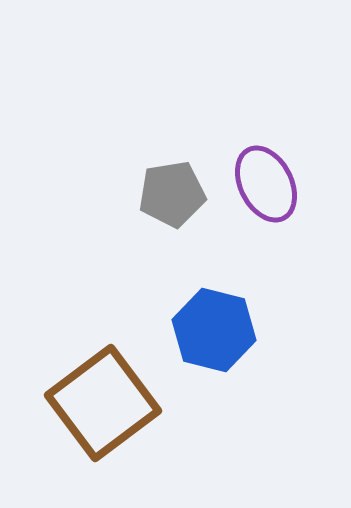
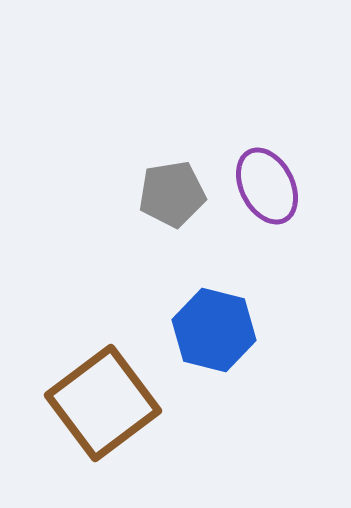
purple ellipse: moved 1 px right, 2 px down
